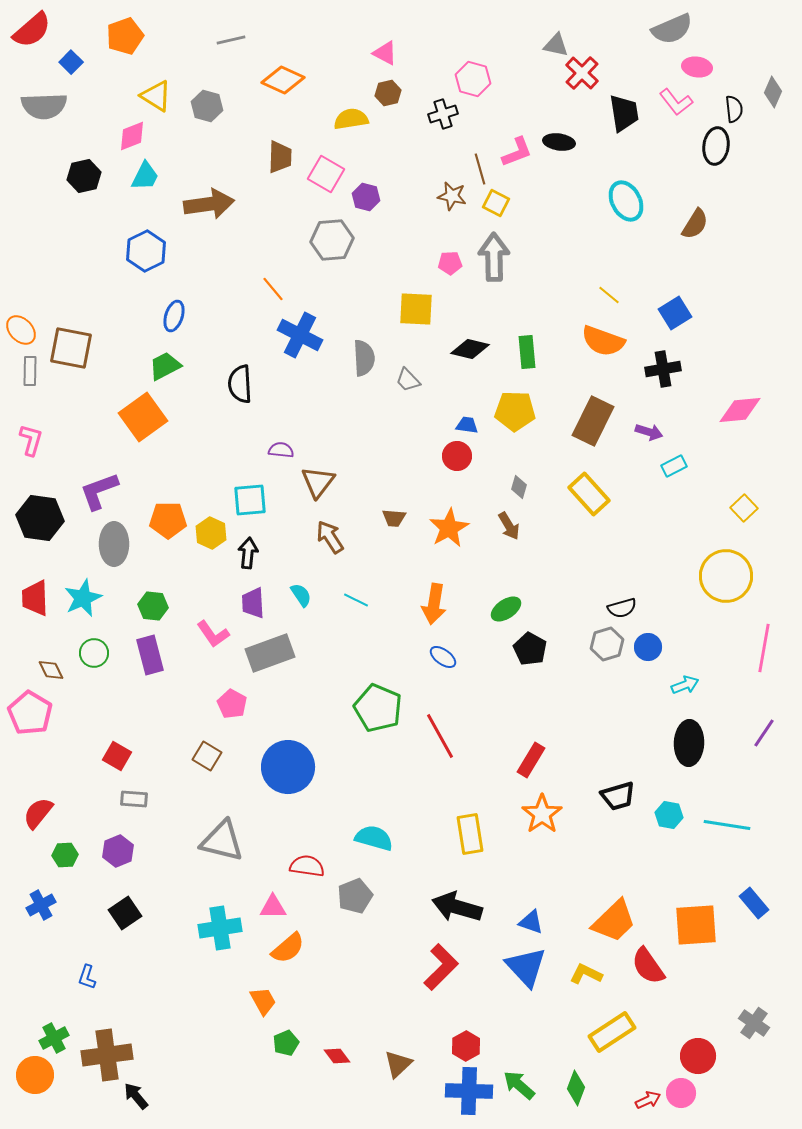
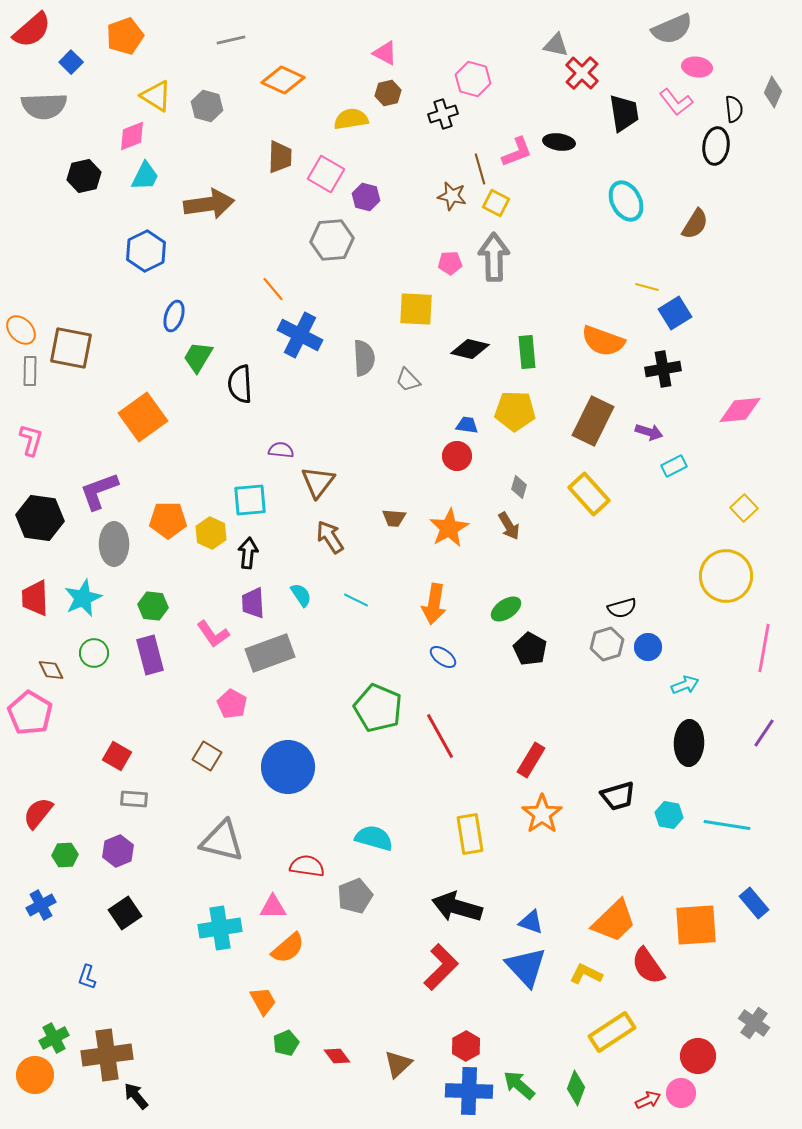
yellow line at (609, 295): moved 38 px right, 8 px up; rotated 25 degrees counterclockwise
green trapezoid at (165, 366): moved 33 px right, 9 px up; rotated 32 degrees counterclockwise
